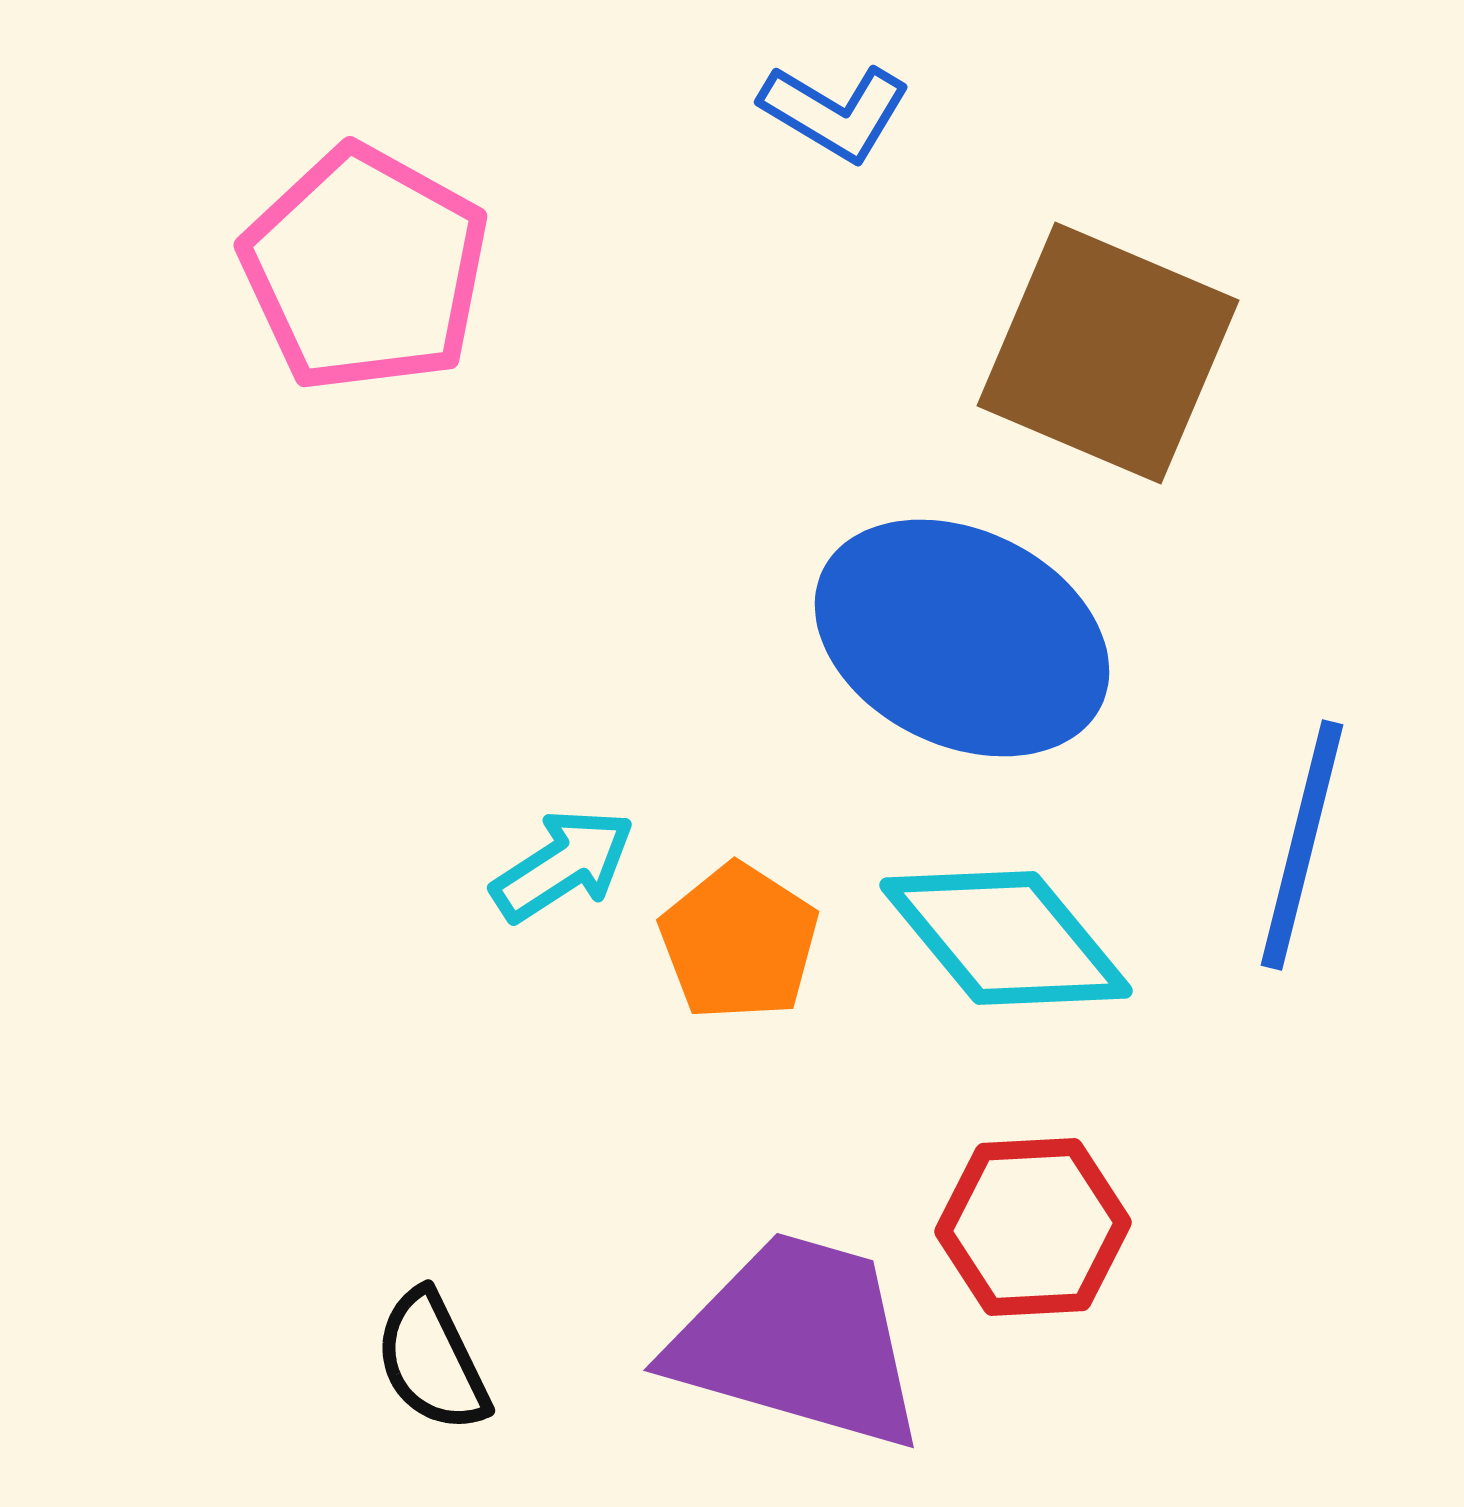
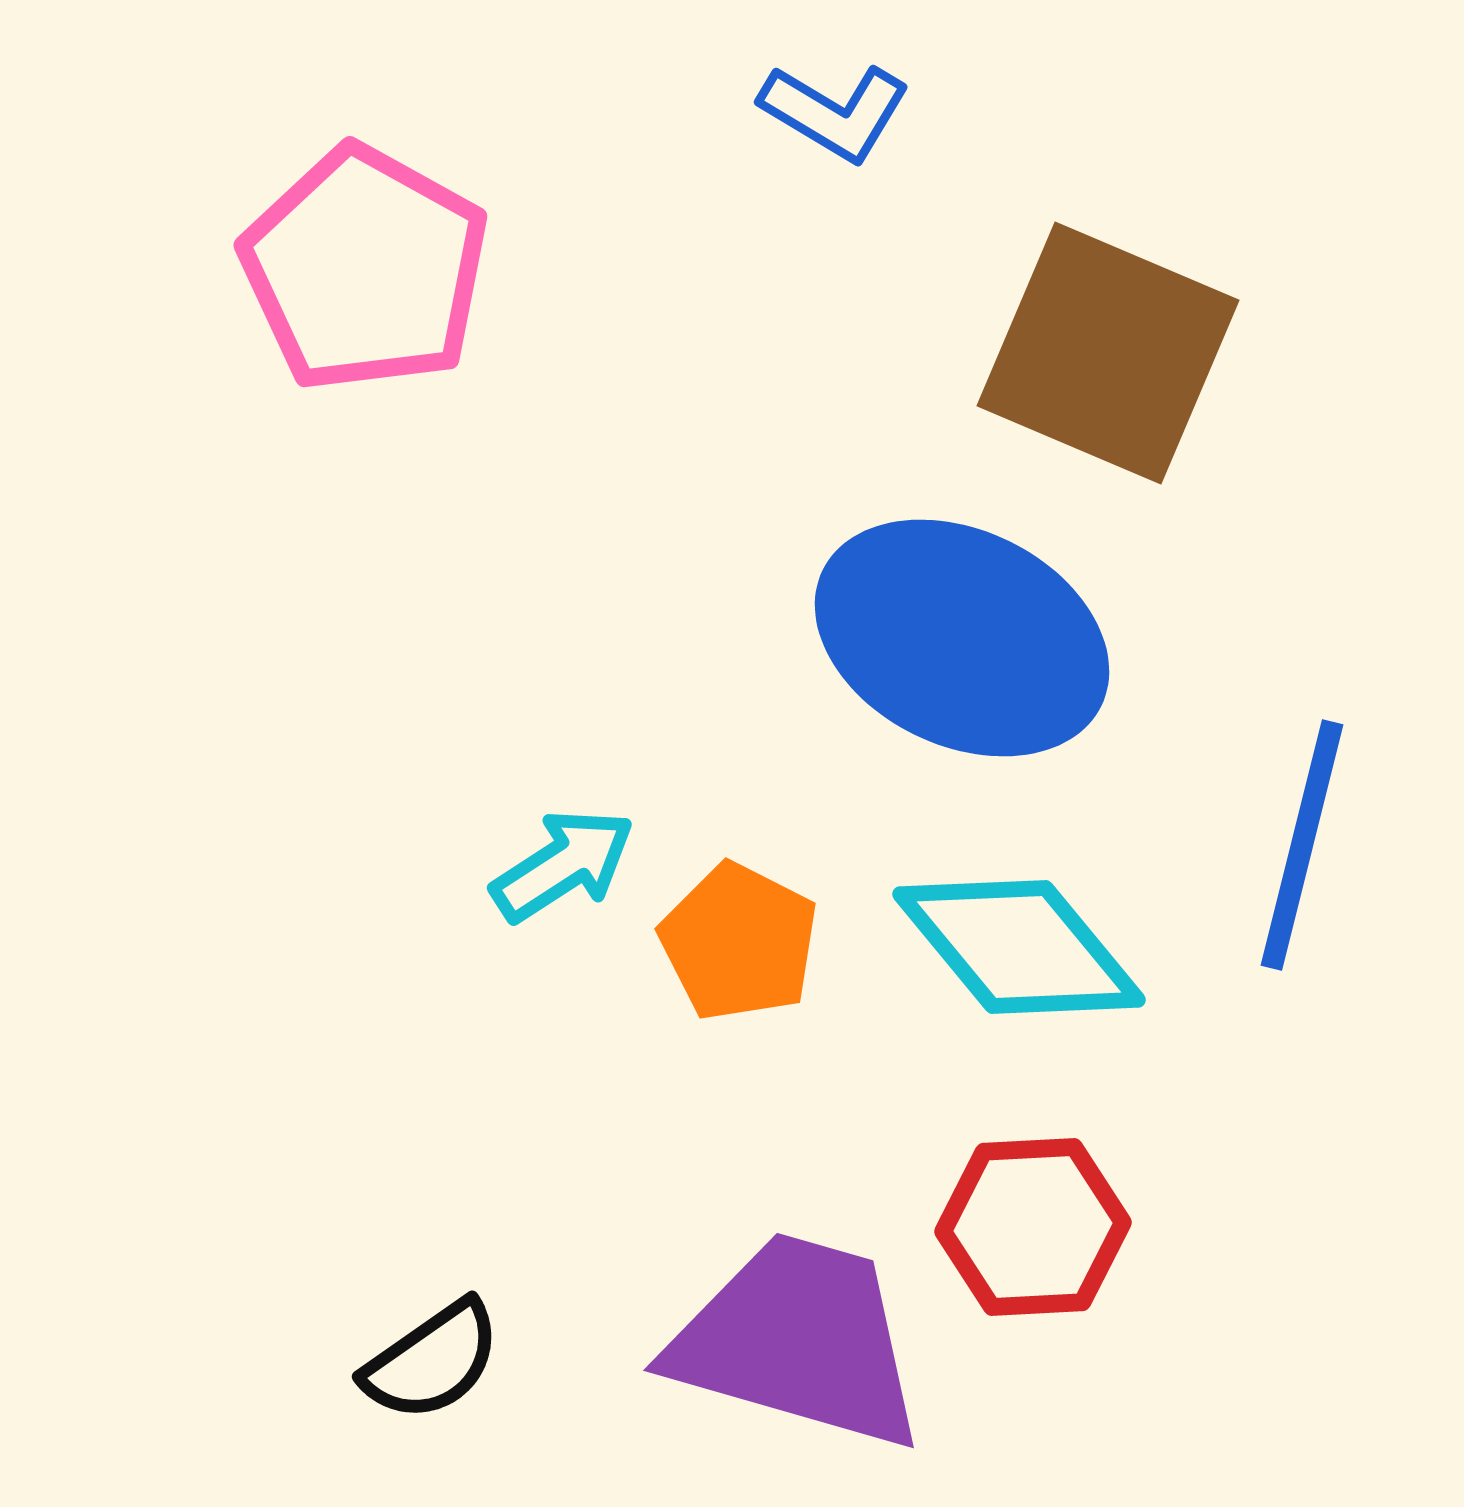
cyan diamond: moved 13 px right, 9 px down
orange pentagon: rotated 6 degrees counterclockwise
black semicircle: rotated 99 degrees counterclockwise
